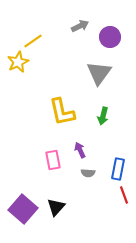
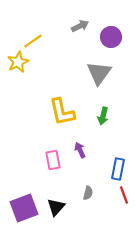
purple circle: moved 1 px right
gray semicircle: moved 20 px down; rotated 80 degrees counterclockwise
purple square: moved 1 px right, 1 px up; rotated 28 degrees clockwise
